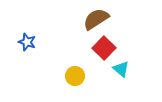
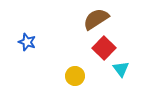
cyan triangle: rotated 12 degrees clockwise
